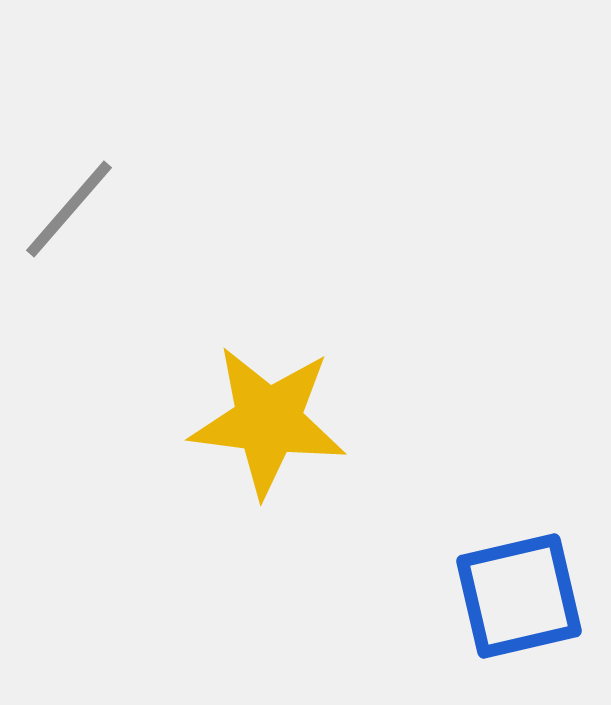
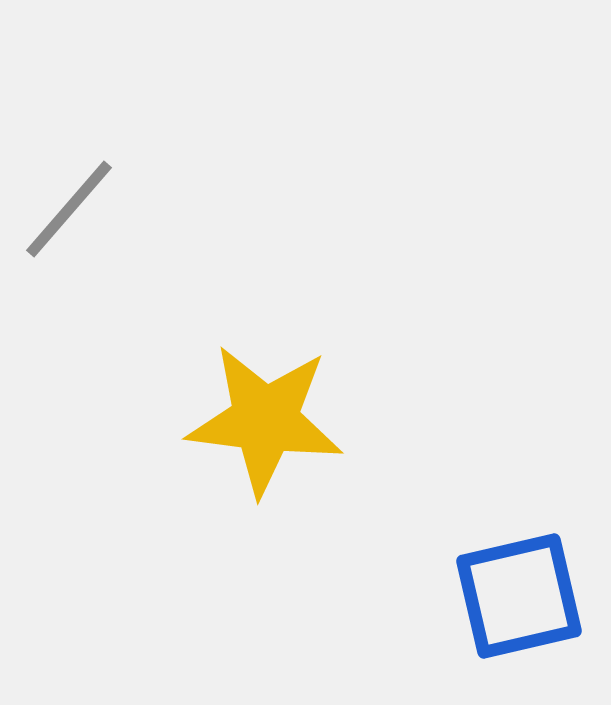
yellow star: moved 3 px left, 1 px up
